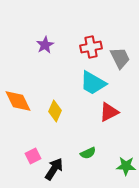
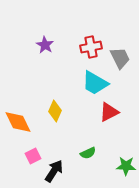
purple star: rotated 12 degrees counterclockwise
cyan trapezoid: moved 2 px right
orange diamond: moved 21 px down
black arrow: moved 2 px down
